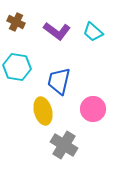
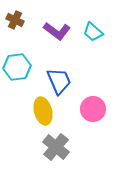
brown cross: moved 1 px left, 2 px up
cyan hexagon: rotated 16 degrees counterclockwise
blue trapezoid: rotated 144 degrees clockwise
gray cross: moved 8 px left, 2 px down; rotated 8 degrees clockwise
